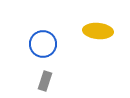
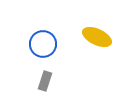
yellow ellipse: moved 1 px left, 6 px down; rotated 20 degrees clockwise
